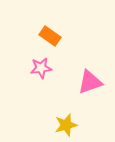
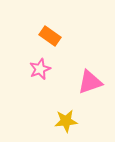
pink star: moved 1 px left, 1 px down; rotated 15 degrees counterclockwise
yellow star: moved 4 px up; rotated 10 degrees clockwise
